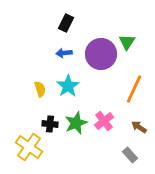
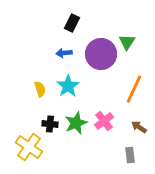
black rectangle: moved 6 px right
gray rectangle: rotated 35 degrees clockwise
